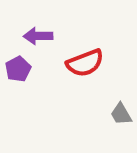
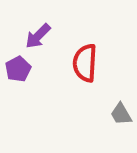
purple arrow: rotated 44 degrees counterclockwise
red semicircle: rotated 114 degrees clockwise
